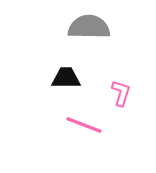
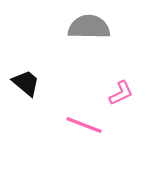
black trapezoid: moved 40 px left, 5 px down; rotated 40 degrees clockwise
pink L-shape: rotated 48 degrees clockwise
